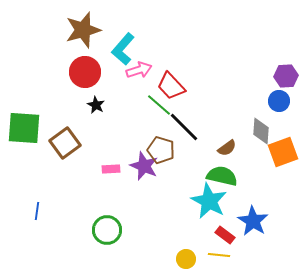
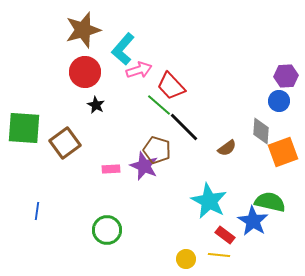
brown pentagon: moved 4 px left
green semicircle: moved 48 px right, 26 px down
